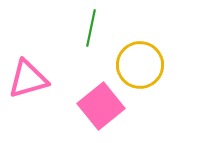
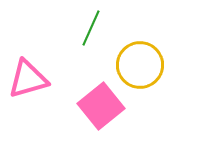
green line: rotated 12 degrees clockwise
